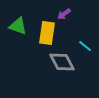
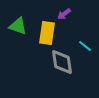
gray diamond: rotated 20 degrees clockwise
